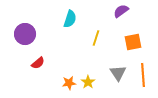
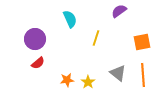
purple semicircle: moved 2 px left
cyan semicircle: rotated 42 degrees counterclockwise
purple circle: moved 10 px right, 5 px down
orange square: moved 9 px right
gray triangle: rotated 18 degrees counterclockwise
orange star: moved 2 px left, 3 px up
